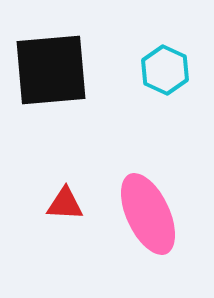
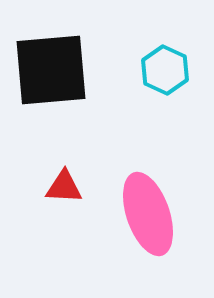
red triangle: moved 1 px left, 17 px up
pink ellipse: rotated 6 degrees clockwise
